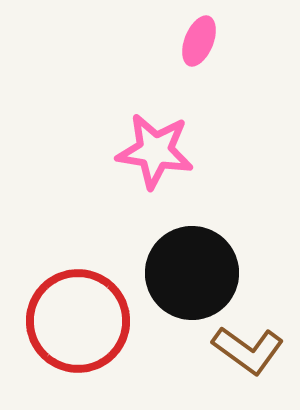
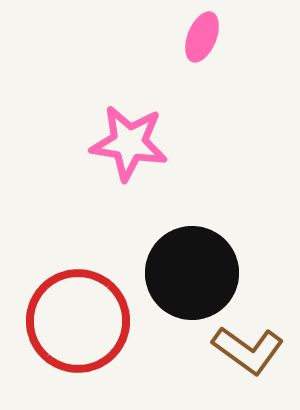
pink ellipse: moved 3 px right, 4 px up
pink star: moved 26 px left, 8 px up
